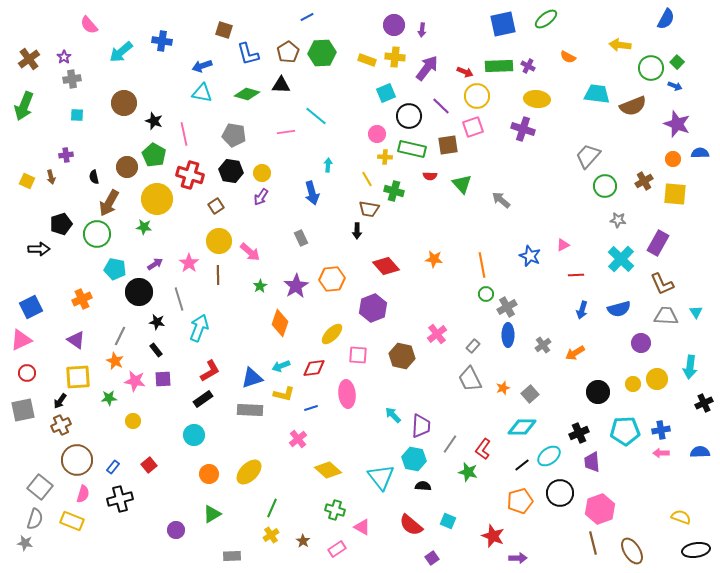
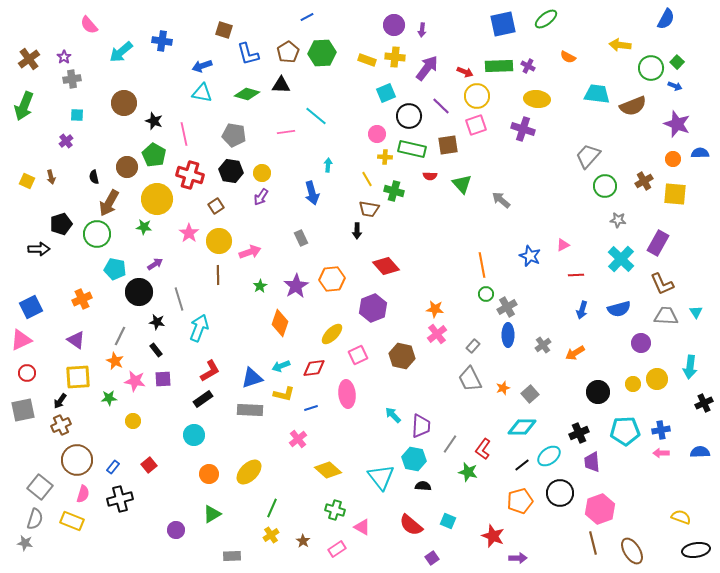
pink square at (473, 127): moved 3 px right, 2 px up
purple cross at (66, 155): moved 14 px up; rotated 32 degrees counterclockwise
pink arrow at (250, 252): rotated 60 degrees counterclockwise
orange star at (434, 259): moved 1 px right, 50 px down
pink star at (189, 263): moved 30 px up
pink square at (358, 355): rotated 30 degrees counterclockwise
